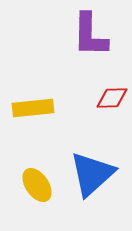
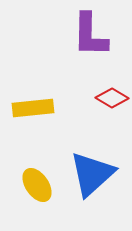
red diamond: rotated 32 degrees clockwise
